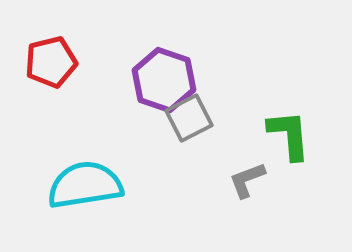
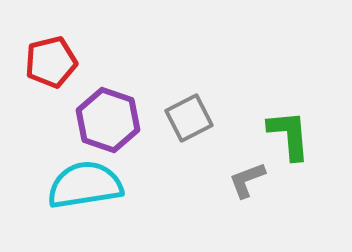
purple hexagon: moved 56 px left, 40 px down
